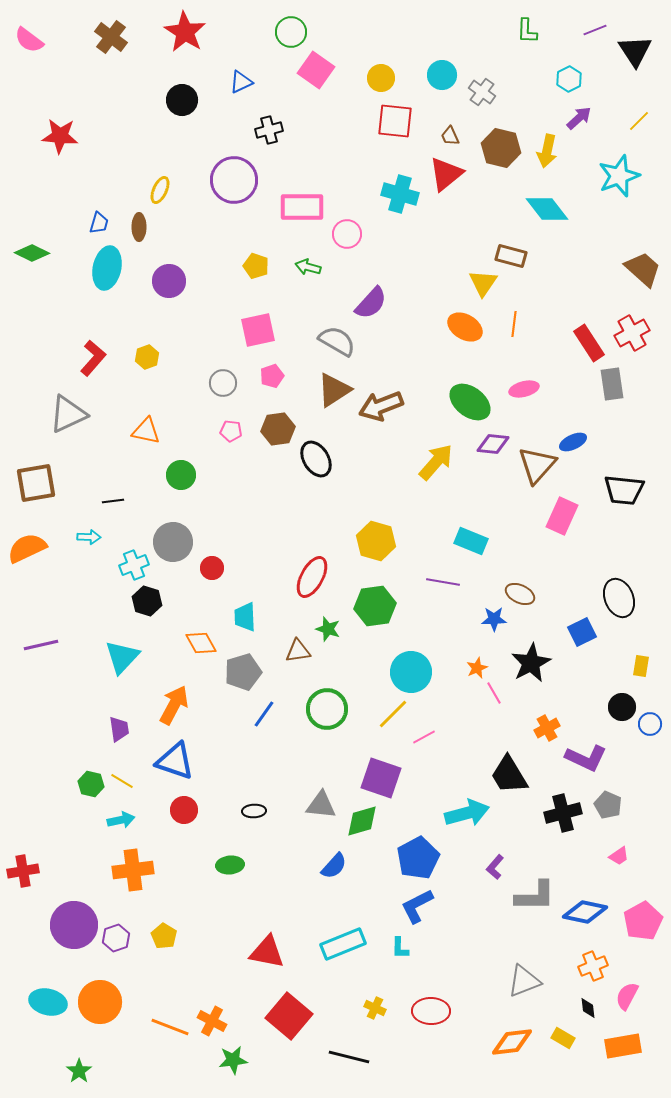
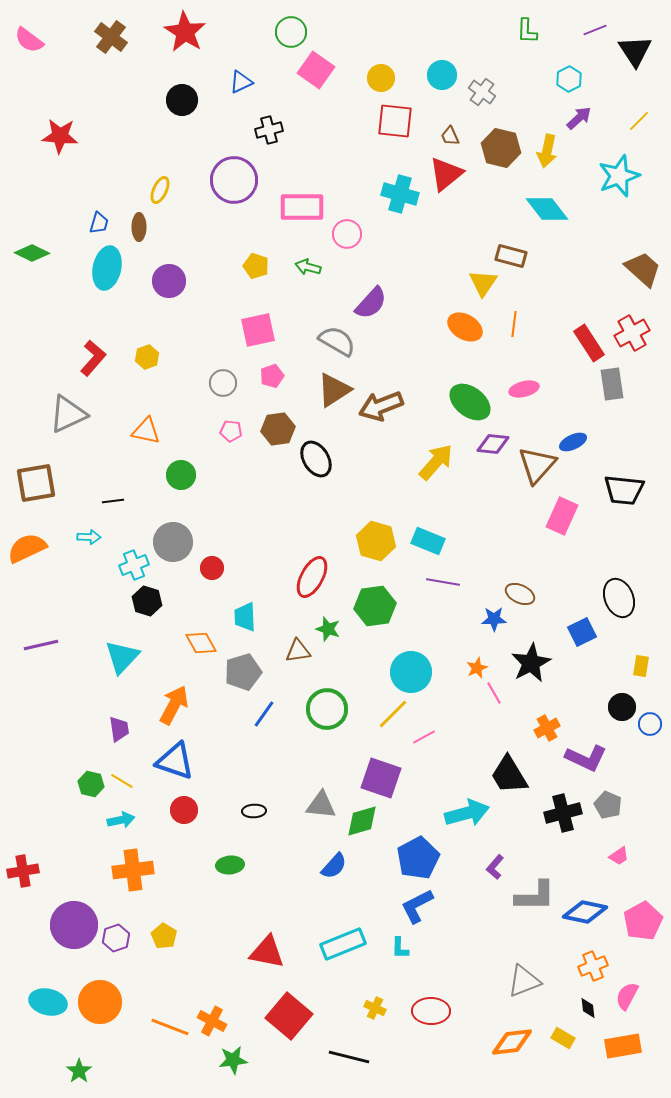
cyan rectangle at (471, 541): moved 43 px left
